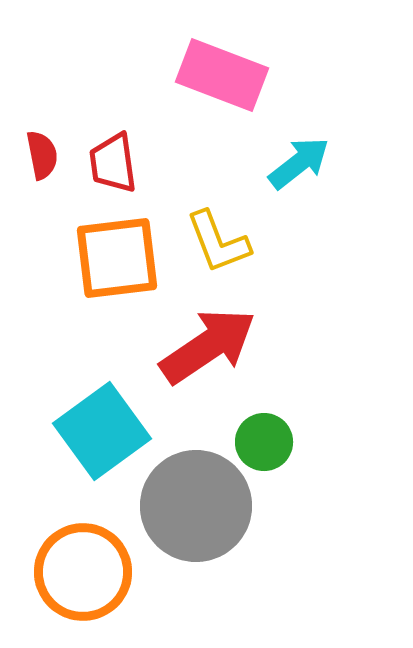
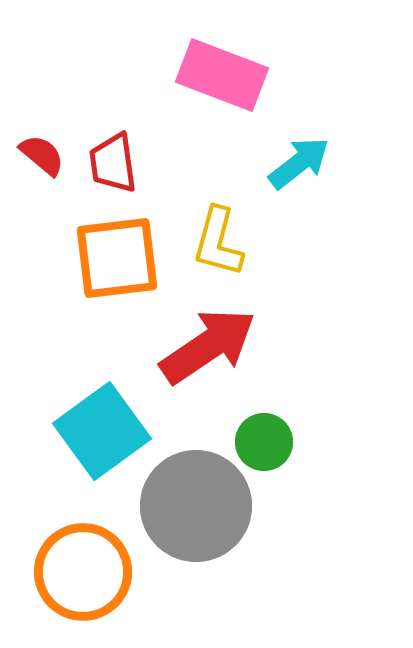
red semicircle: rotated 39 degrees counterclockwise
yellow L-shape: rotated 36 degrees clockwise
